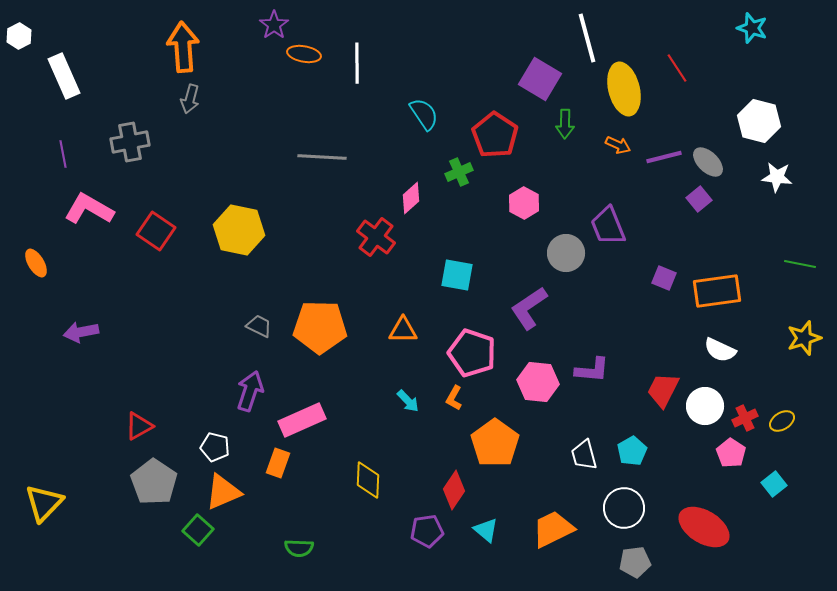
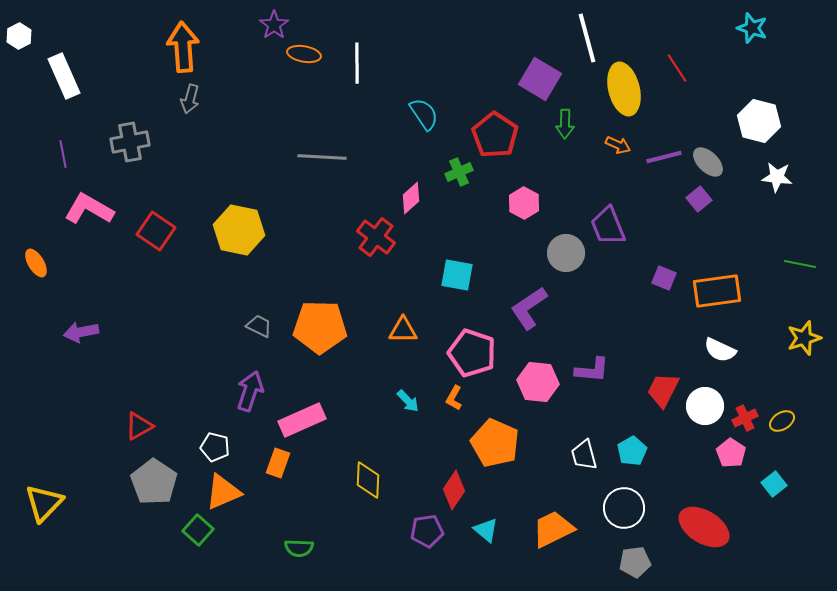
orange pentagon at (495, 443): rotated 12 degrees counterclockwise
